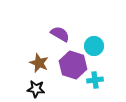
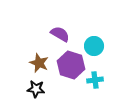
purple hexagon: moved 2 px left
